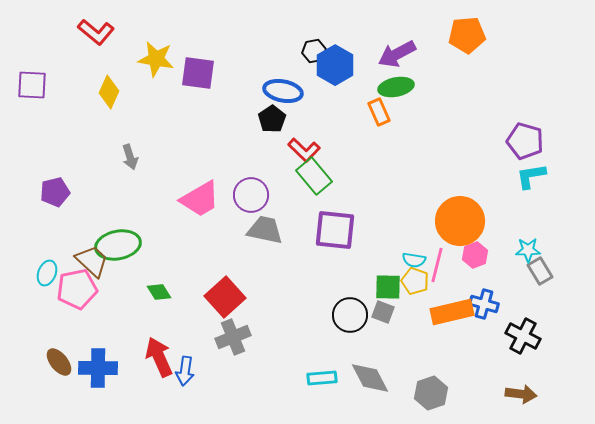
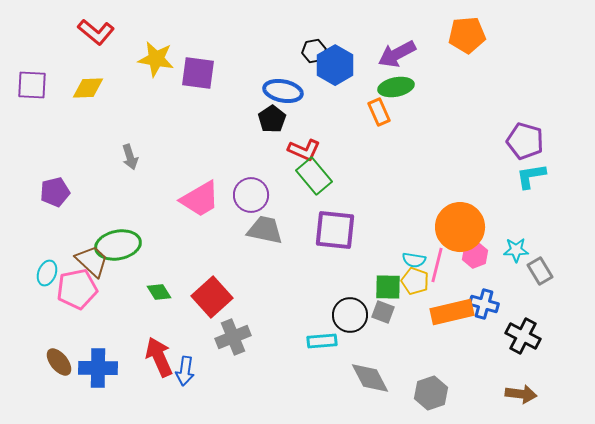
yellow diamond at (109, 92): moved 21 px left, 4 px up; rotated 64 degrees clockwise
red L-shape at (304, 150): rotated 20 degrees counterclockwise
orange circle at (460, 221): moved 6 px down
cyan star at (528, 250): moved 12 px left
red square at (225, 297): moved 13 px left
cyan rectangle at (322, 378): moved 37 px up
